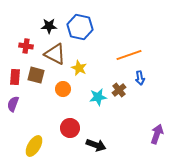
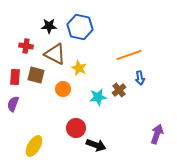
red circle: moved 6 px right
